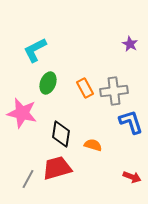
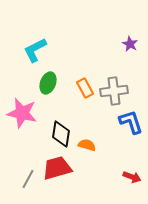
orange semicircle: moved 6 px left
